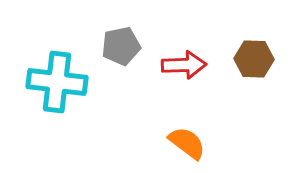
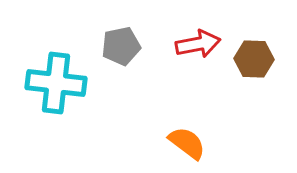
red arrow: moved 14 px right, 21 px up; rotated 9 degrees counterclockwise
cyan cross: moved 1 px left, 1 px down
